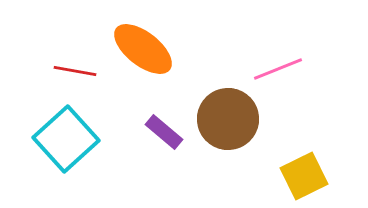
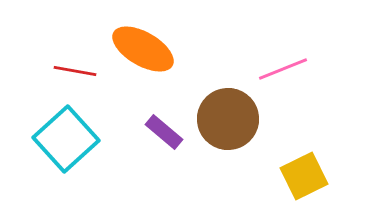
orange ellipse: rotated 8 degrees counterclockwise
pink line: moved 5 px right
